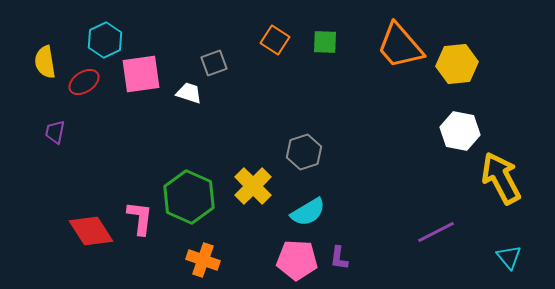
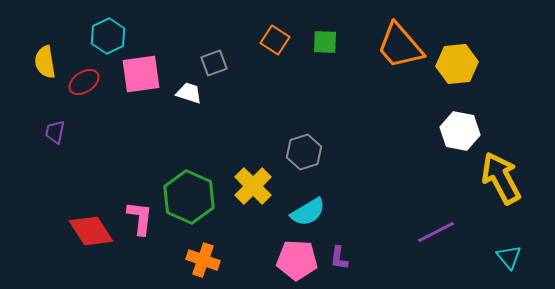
cyan hexagon: moved 3 px right, 4 px up
